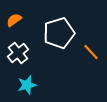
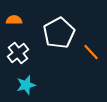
orange semicircle: rotated 35 degrees clockwise
white pentagon: rotated 12 degrees counterclockwise
cyan star: moved 1 px left
